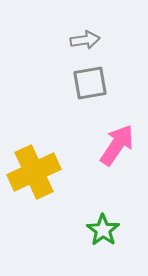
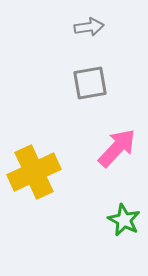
gray arrow: moved 4 px right, 13 px up
pink arrow: moved 3 px down; rotated 9 degrees clockwise
green star: moved 21 px right, 10 px up; rotated 8 degrees counterclockwise
